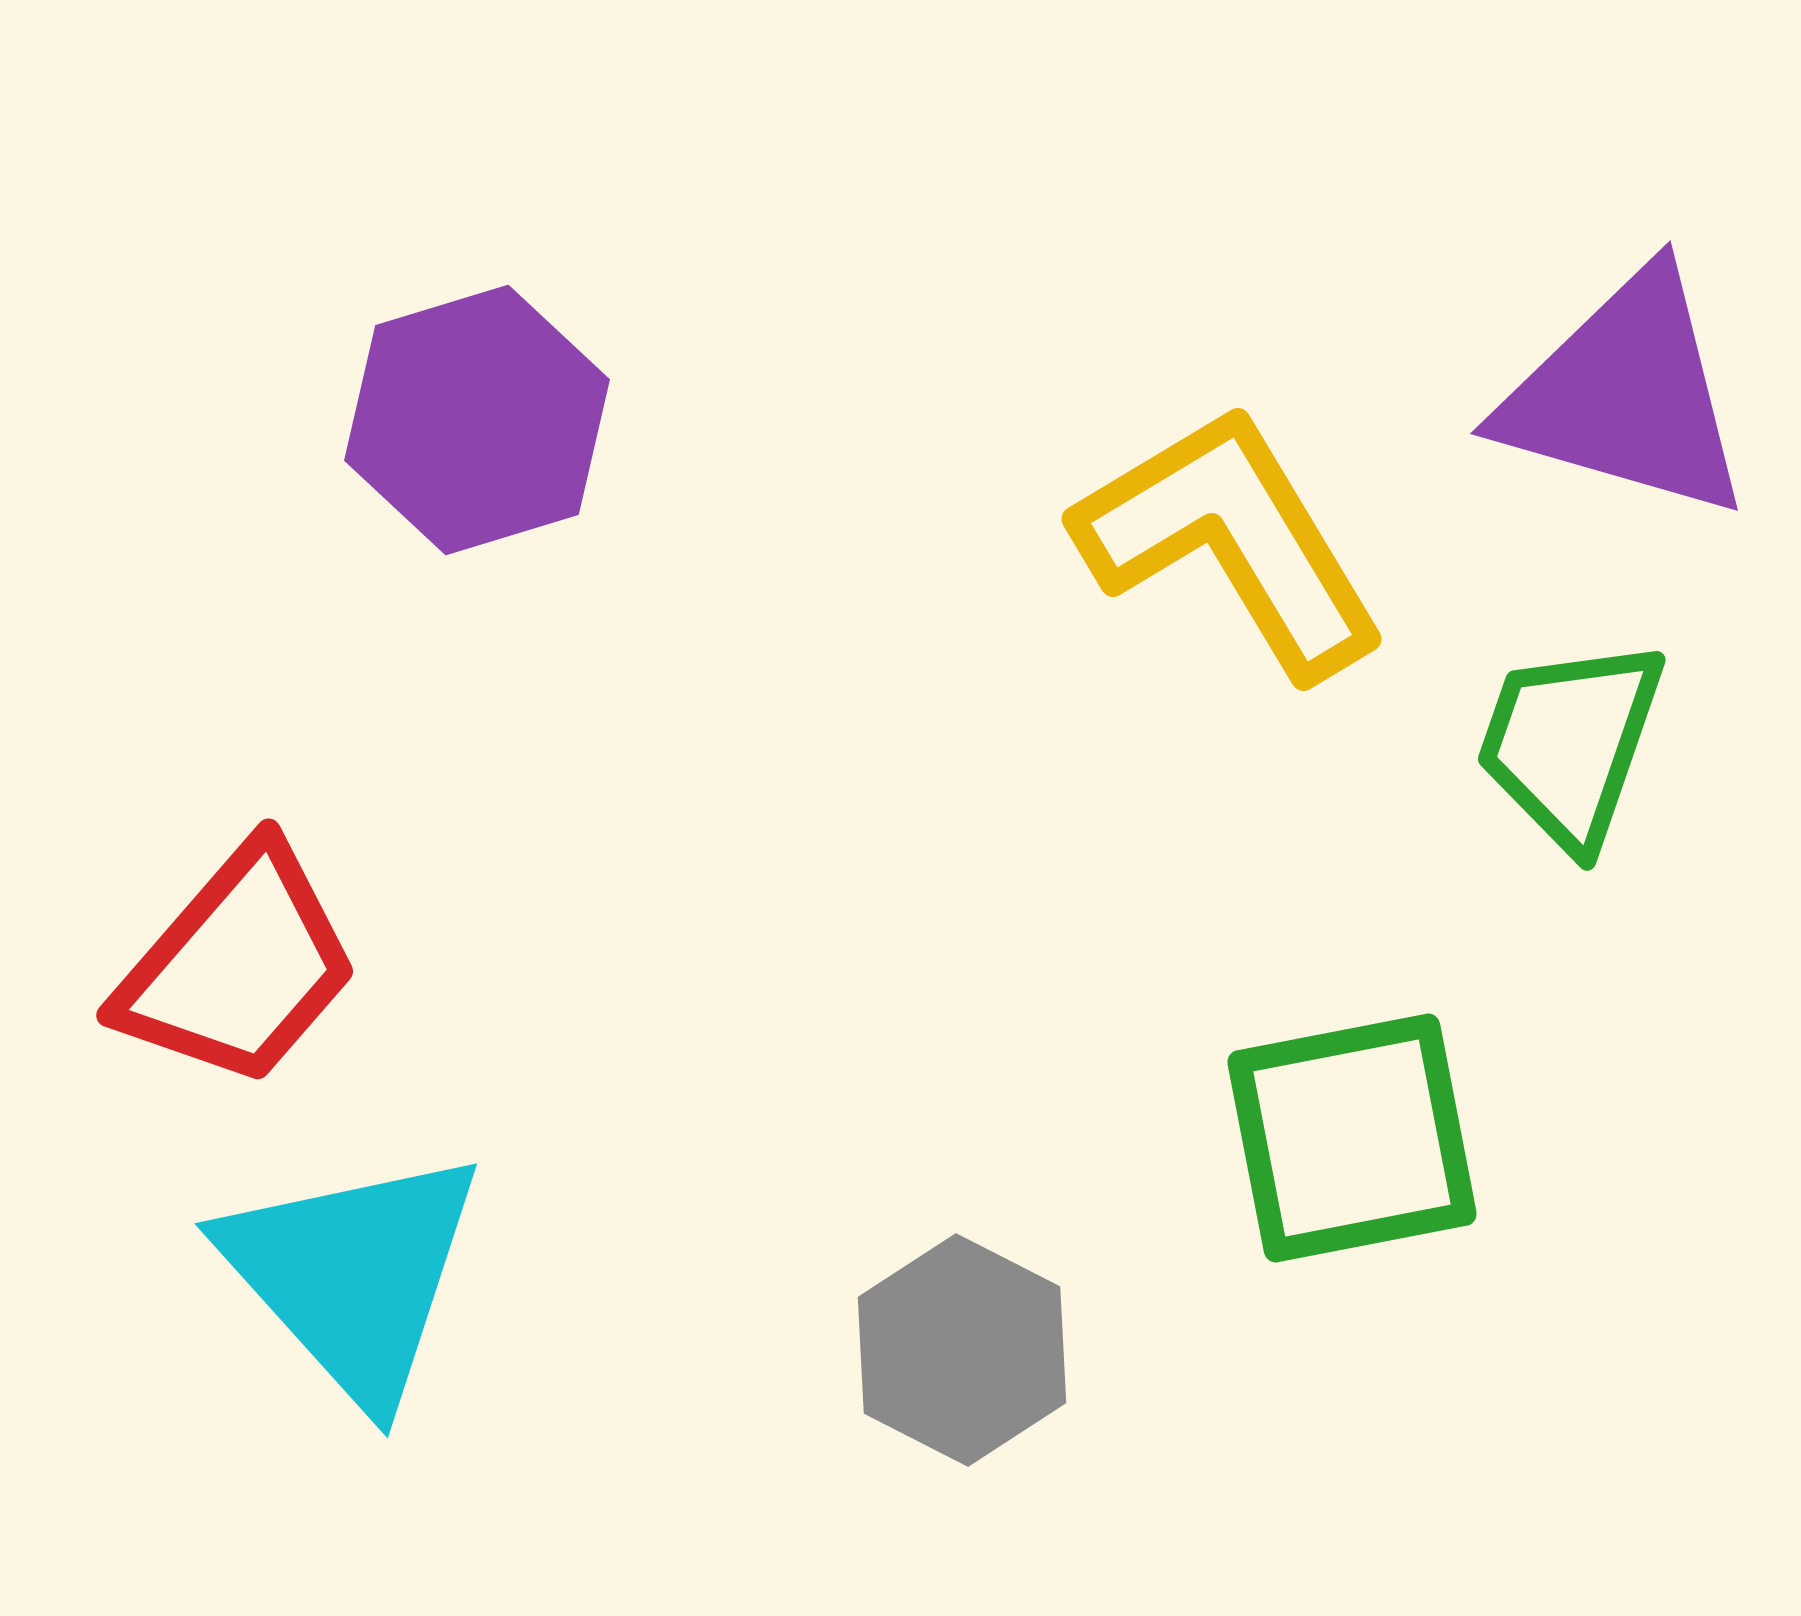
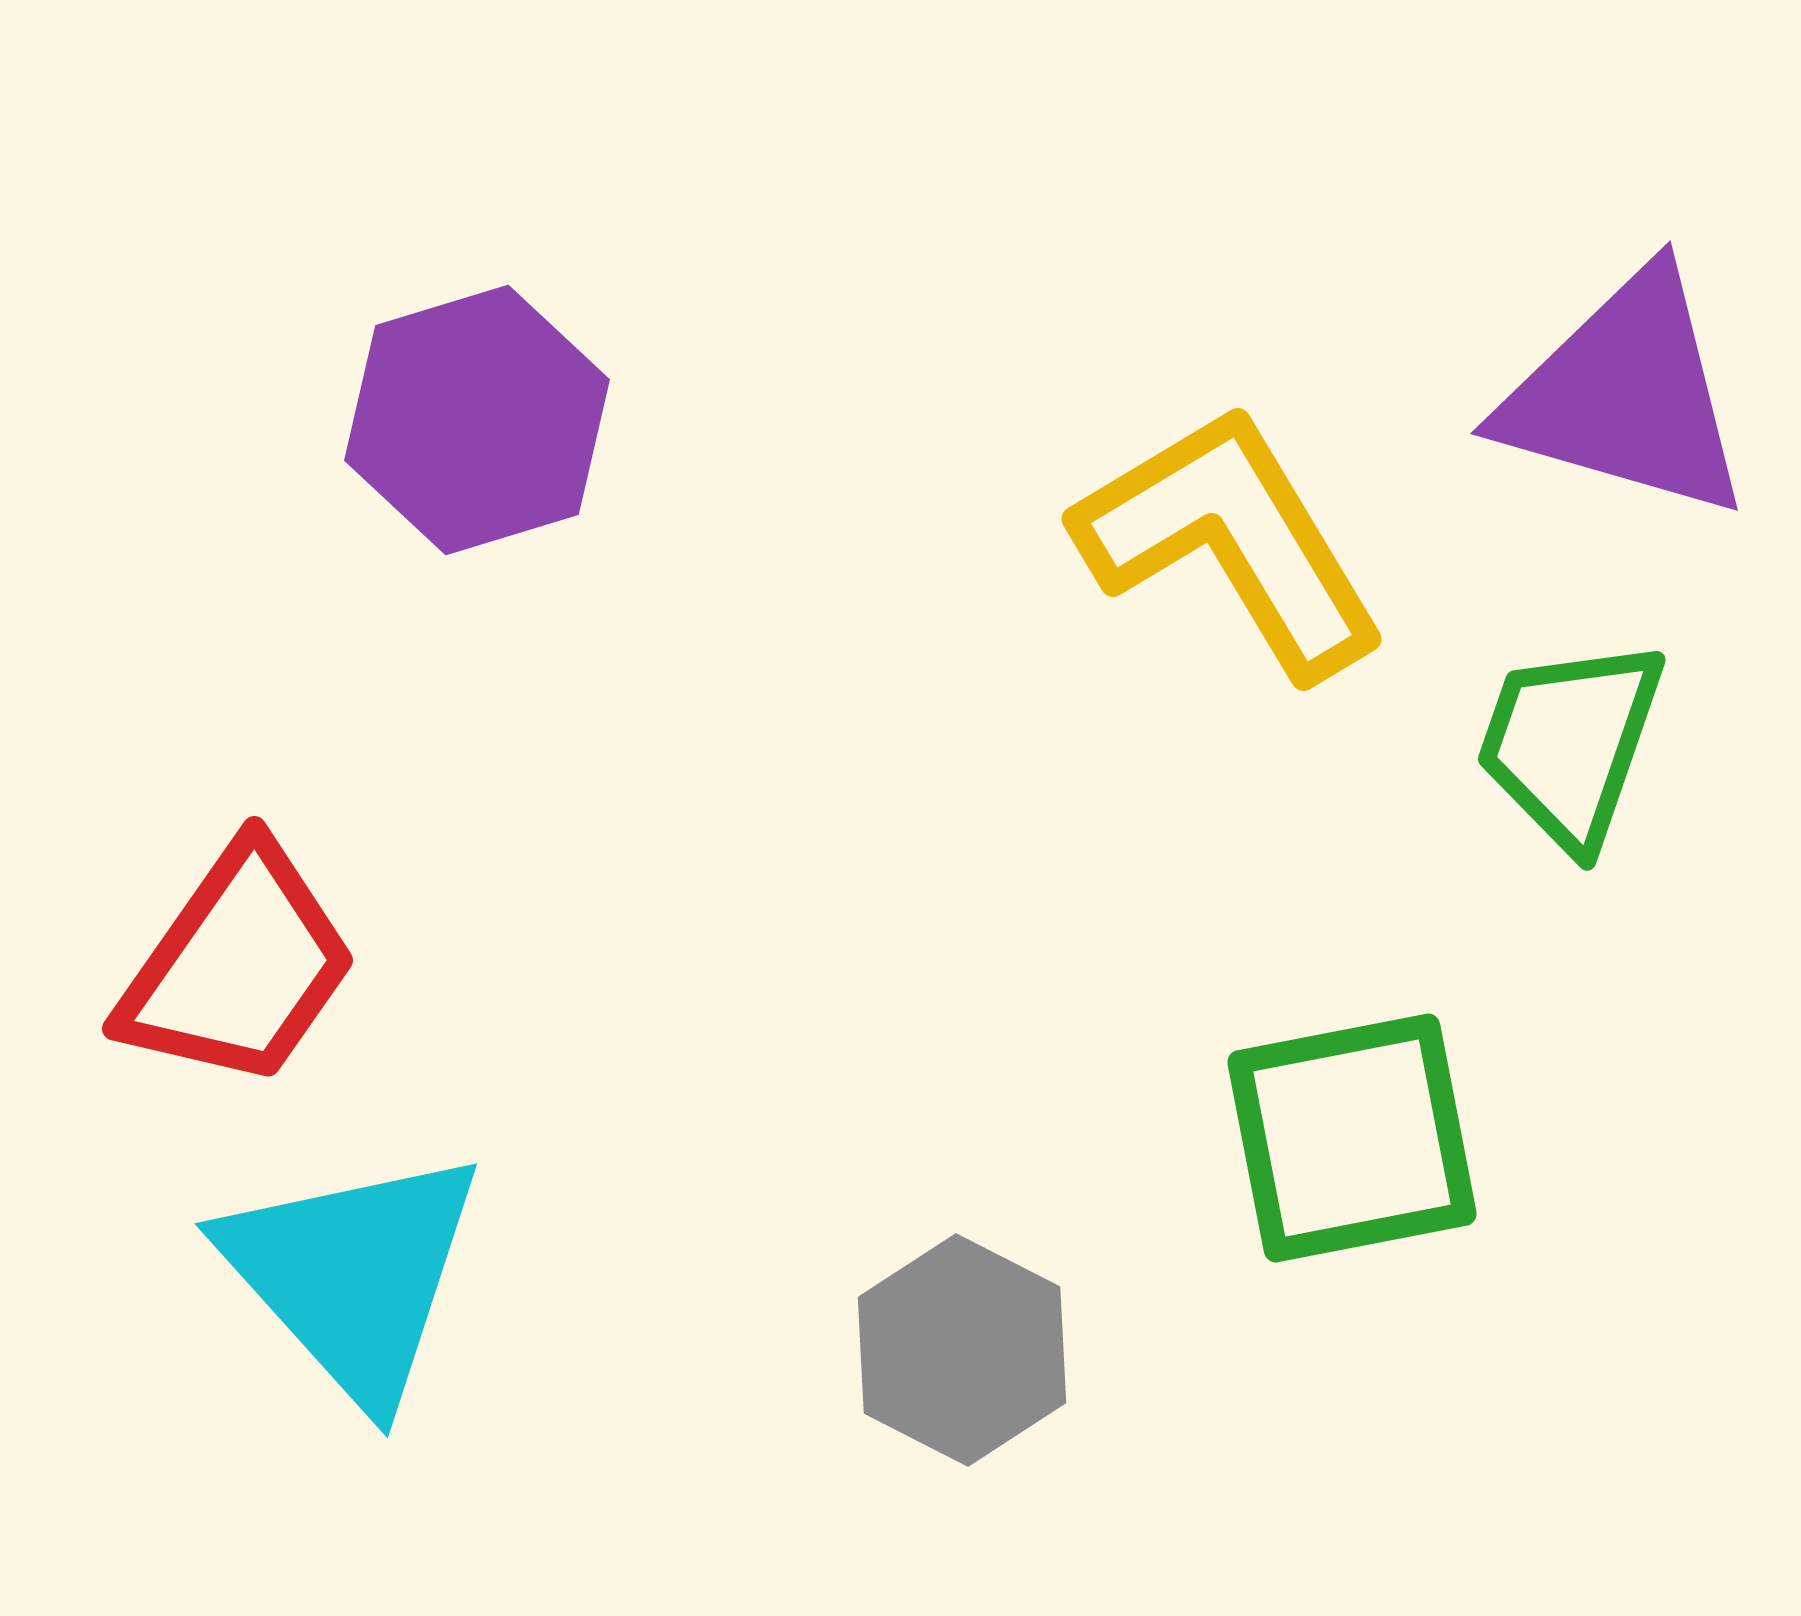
red trapezoid: rotated 6 degrees counterclockwise
